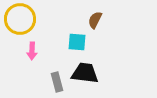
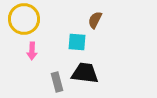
yellow circle: moved 4 px right
